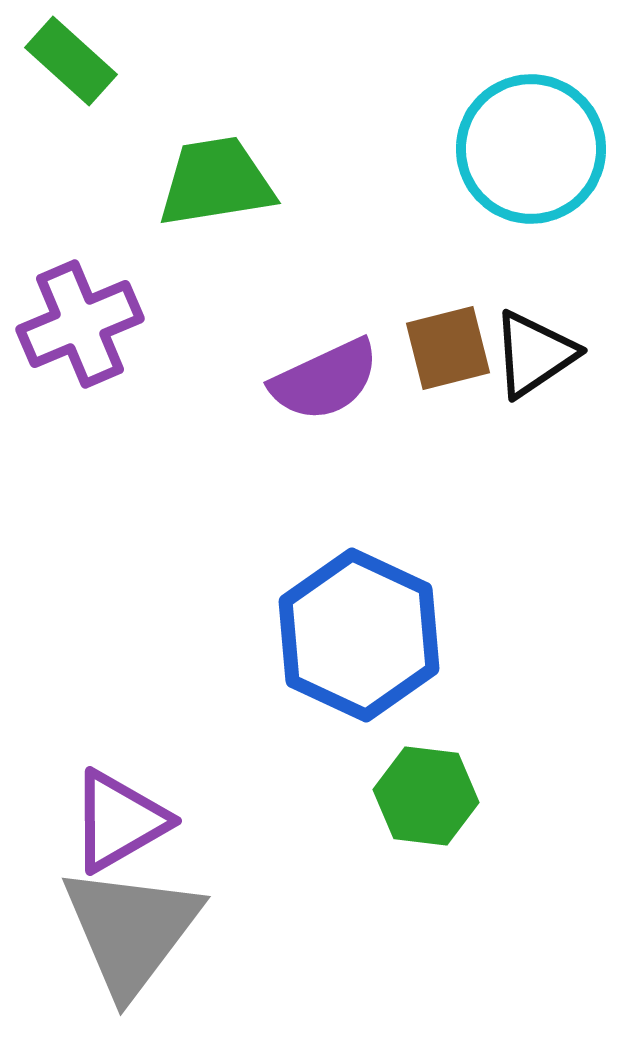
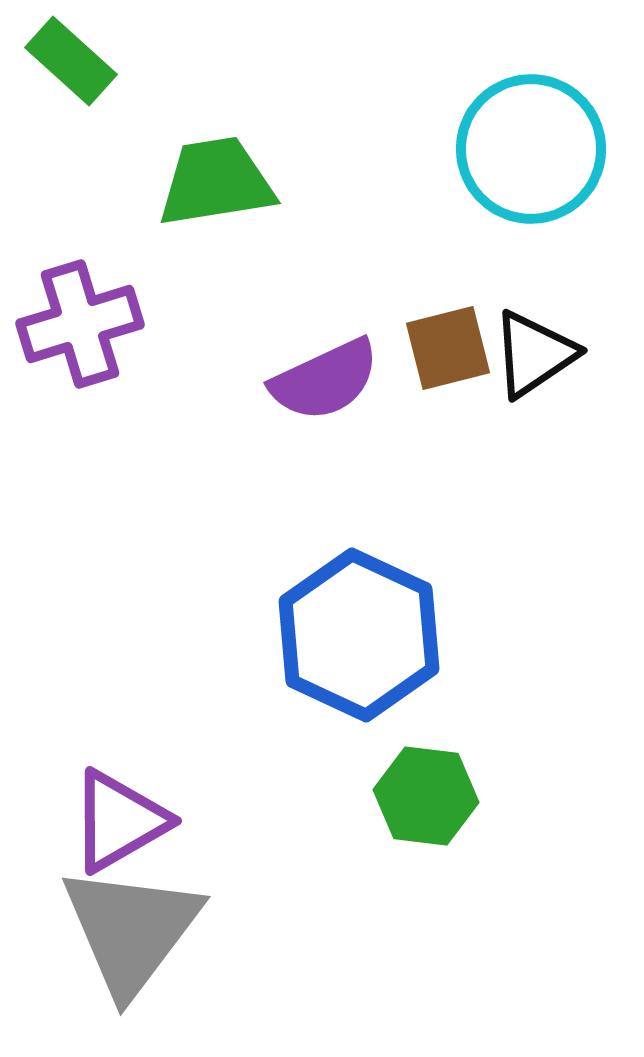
purple cross: rotated 6 degrees clockwise
